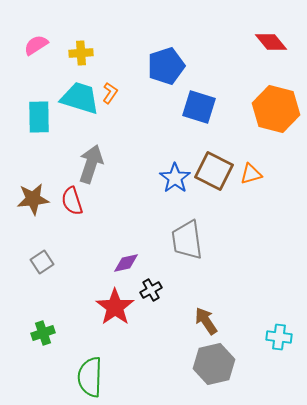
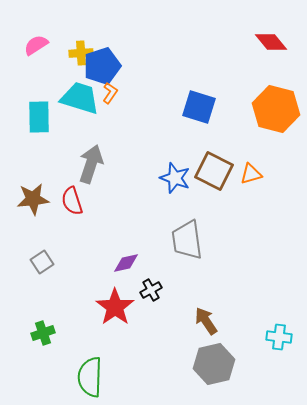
blue pentagon: moved 64 px left
blue star: rotated 16 degrees counterclockwise
